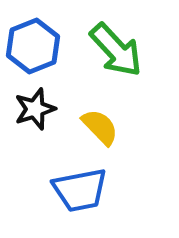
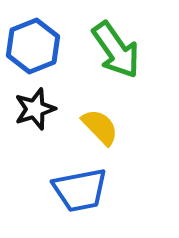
green arrow: rotated 8 degrees clockwise
